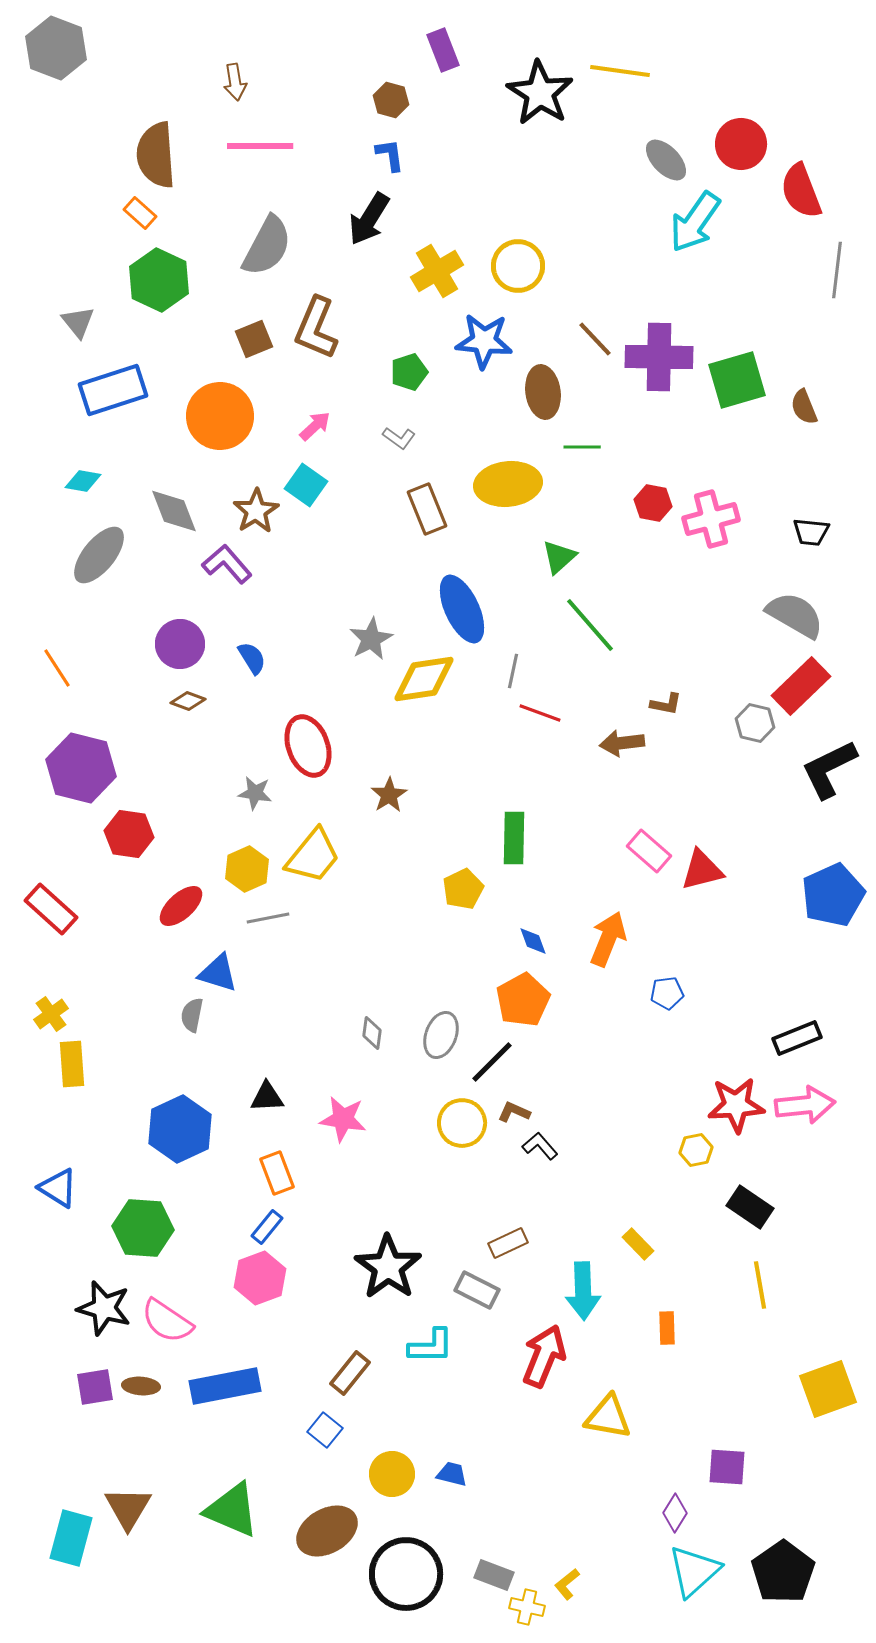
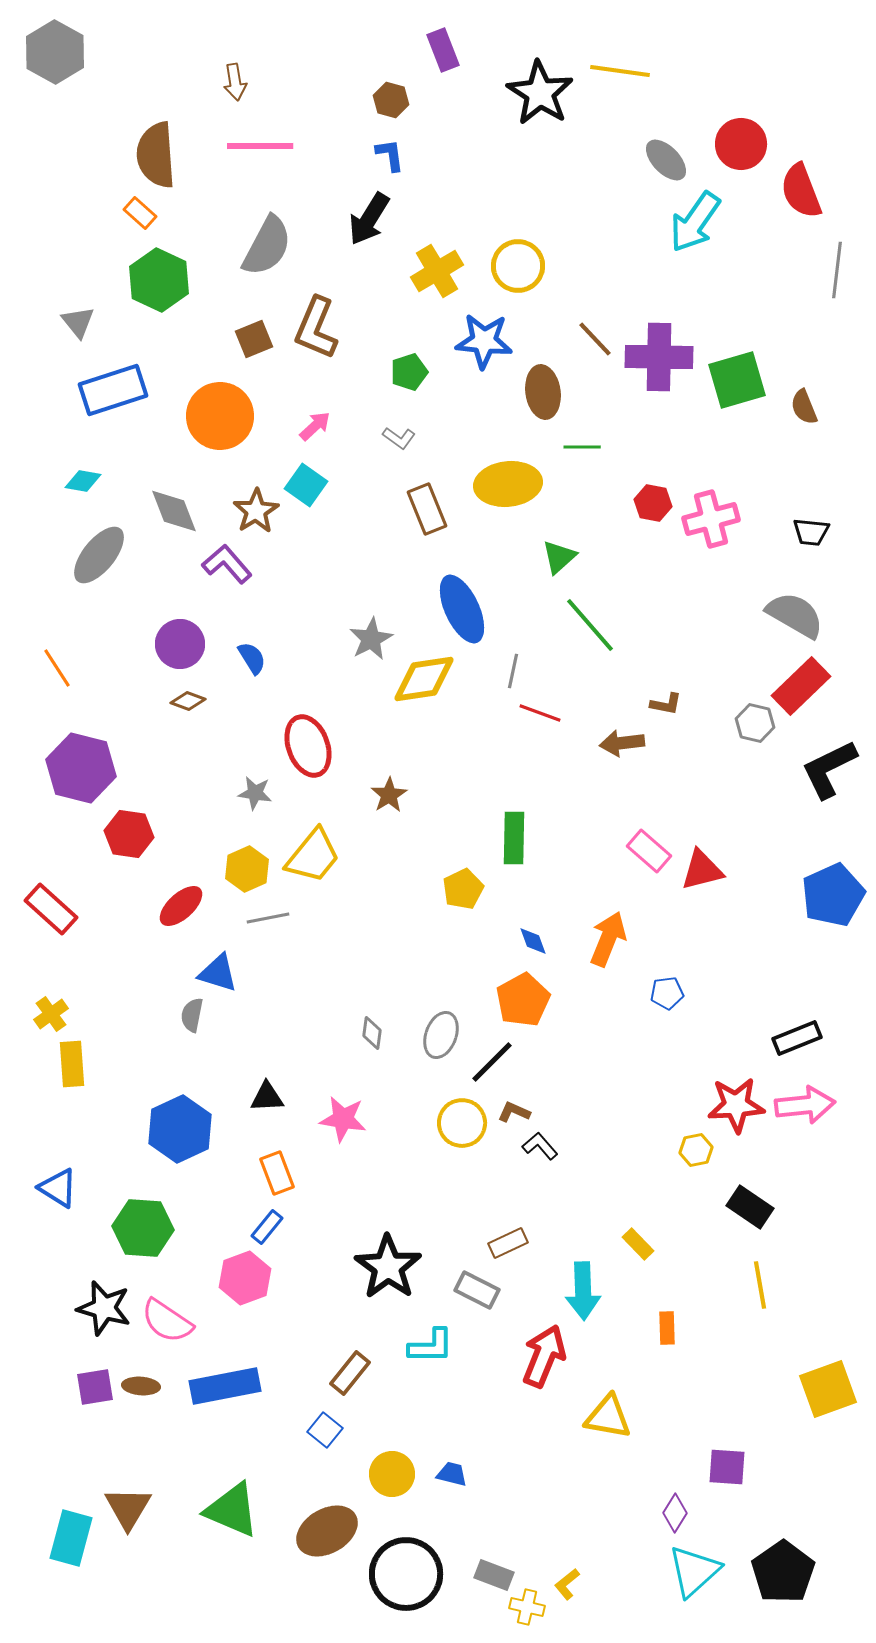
gray hexagon at (56, 48): moved 1 px left, 4 px down; rotated 8 degrees clockwise
pink hexagon at (260, 1278): moved 15 px left
